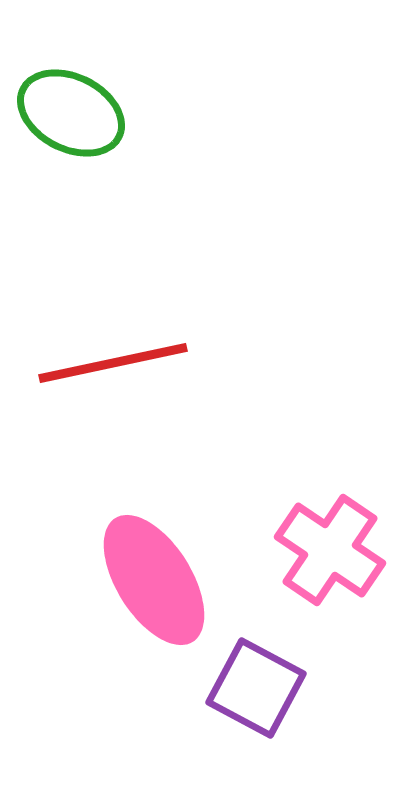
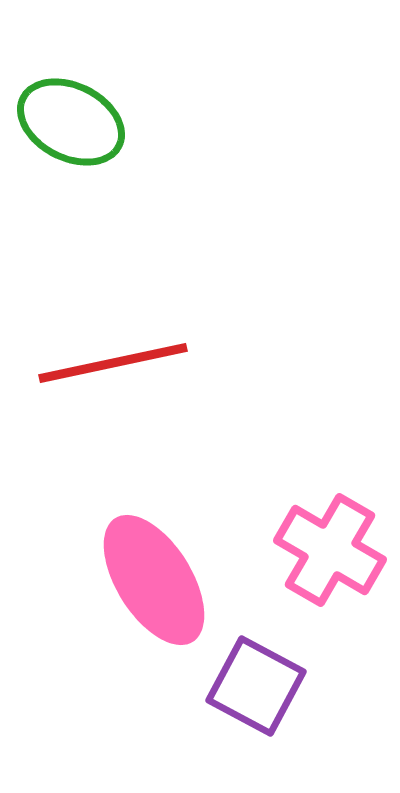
green ellipse: moved 9 px down
pink cross: rotated 4 degrees counterclockwise
purple square: moved 2 px up
